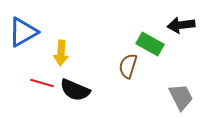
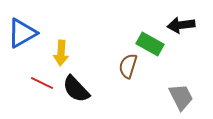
blue triangle: moved 1 px left, 1 px down
red line: rotated 10 degrees clockwise
black semicircle: moved 1 px right, 1 px up; rotated 24 degrees clockwise
